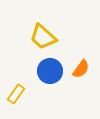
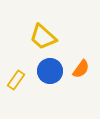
yellow rectangle: moved 14 px up
